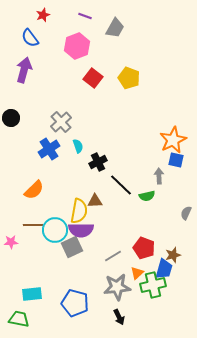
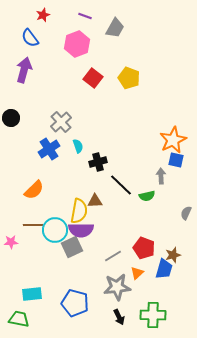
pink hexagon: moved 2 px up
black cross: rotated 12 degrees clockwise
gray arrow: moved 2 px right
green cross: moved 30 px down; rotated 15 degrees clockwise
